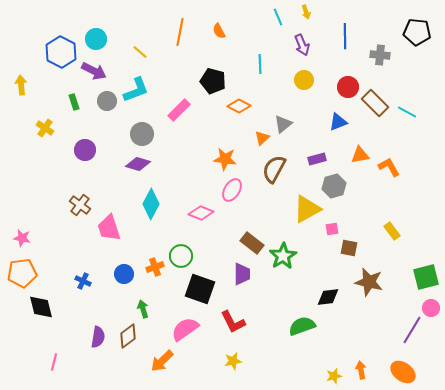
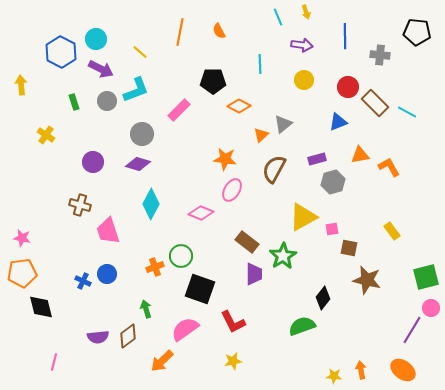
purple arrow at (302, 45): rotated 60 degrees counterclockwise
purple arrow at (94, 71): moved 7 px right, 2 px up
black pentagon at (213, 81): rotated 15 degrees counterclockwise
yellow cross at (45, 128): moved 1 px right, 7 px down
orange triangle at (262, 138): moved 1 px left, 3 px up
purple circle at (85, 150): moved 8 px right, 12 px down
gray hexagon at (334, 186): moved 1 px left, 4 px up
brown cross at (80, 205): rotated 20 degrees counterclockwise
yellow triangle at (307, 209): moved 4 px left, 8 px down
pink trapezoid at (109, 228): moved 1 px left, 3 px down
brown rectangle at (252, 243): moved 5 px left, 1 px up
blue circle at (124, 274): moved 17 px left
purple trapezoid at (242, 274): moved 12 px right
brown star at (369, 282): moved 2 px left, 2 px up
black diamond at (328, 297): moved 5 px left, 1 px down; rotated 45 degrees counterclockwise
green arrow at (143, 309): moved 3 px right
purple semicircle at (98, 337): rotated 75 degrees clockwise
orange ellipse at (403, 372): moved 2 px up
yellow star at (334, 376): rotated 21 degrees clockwise
